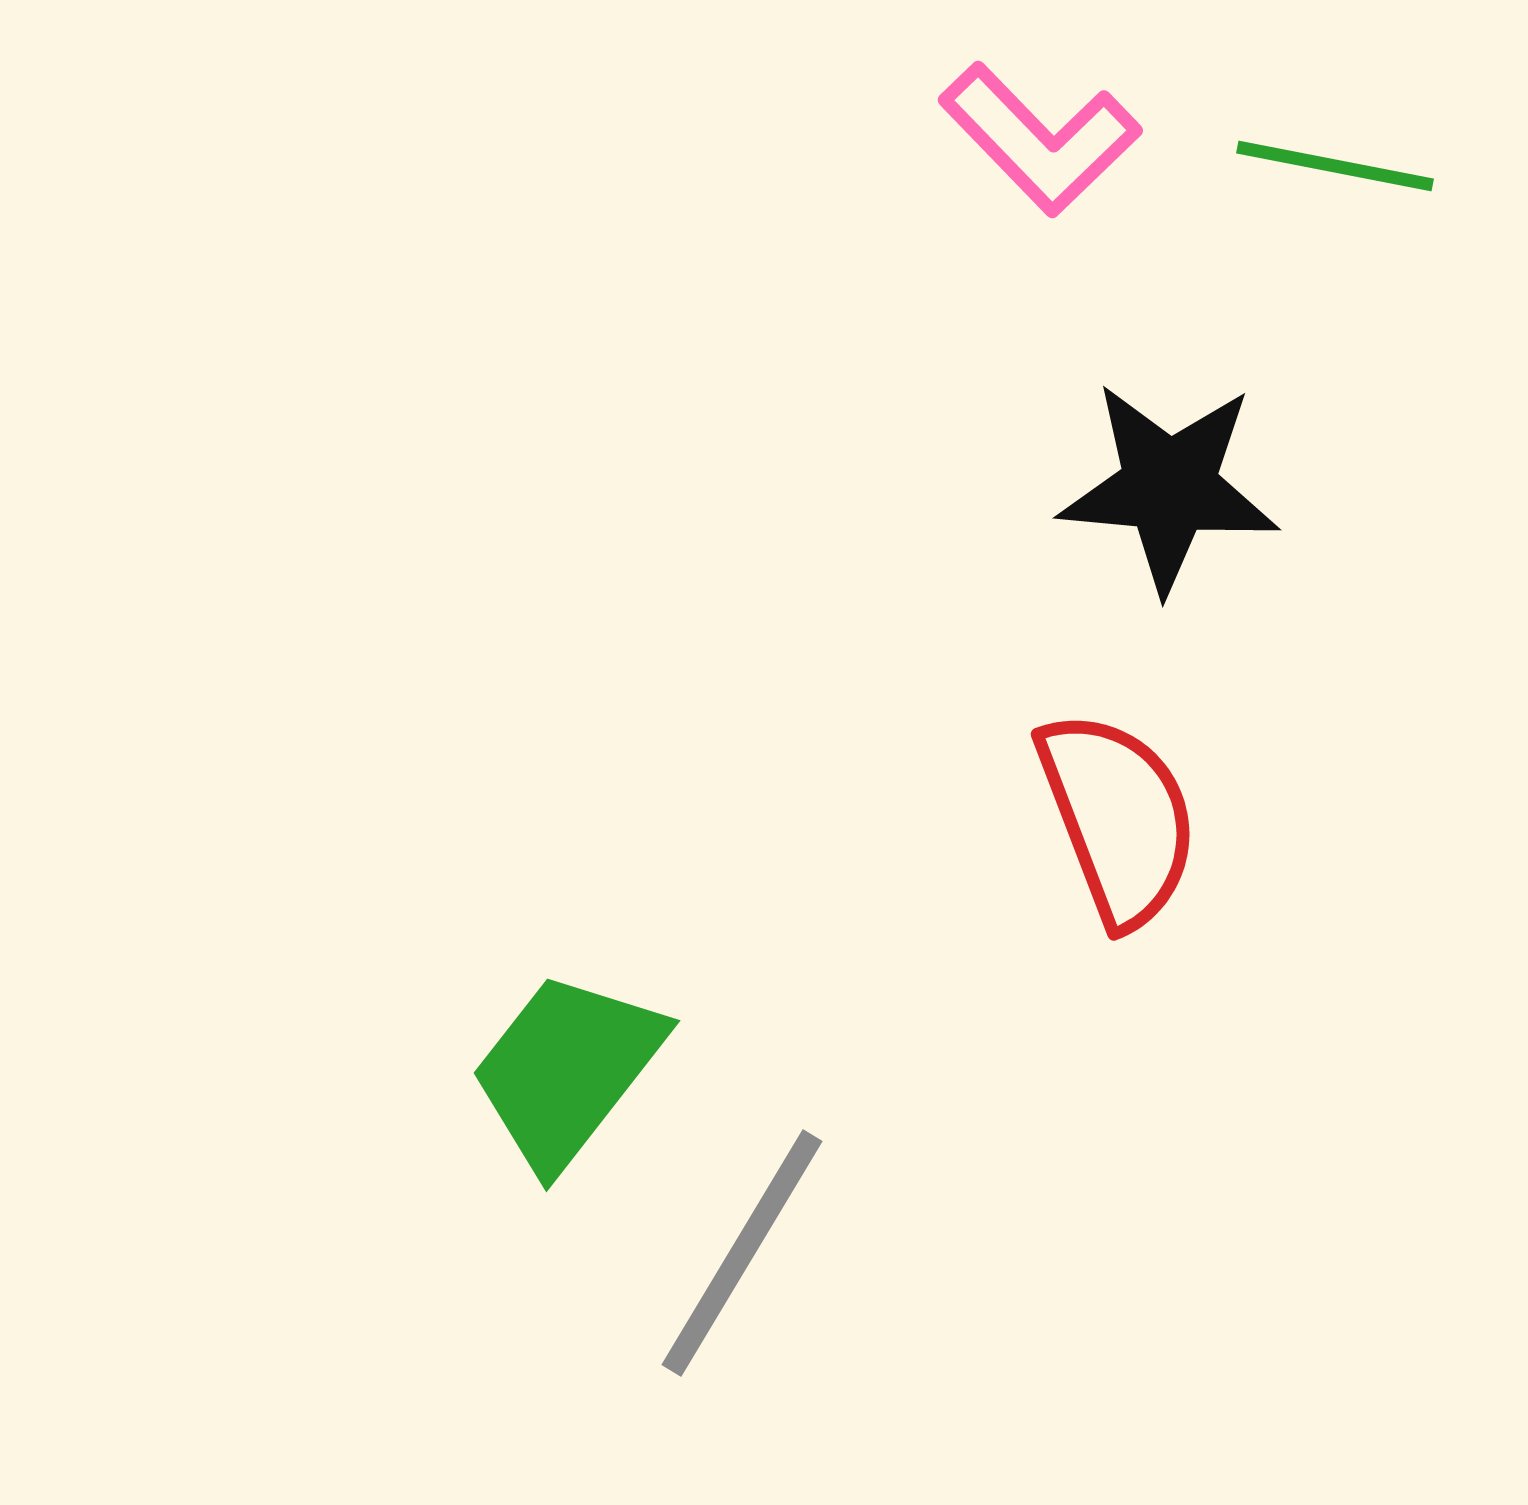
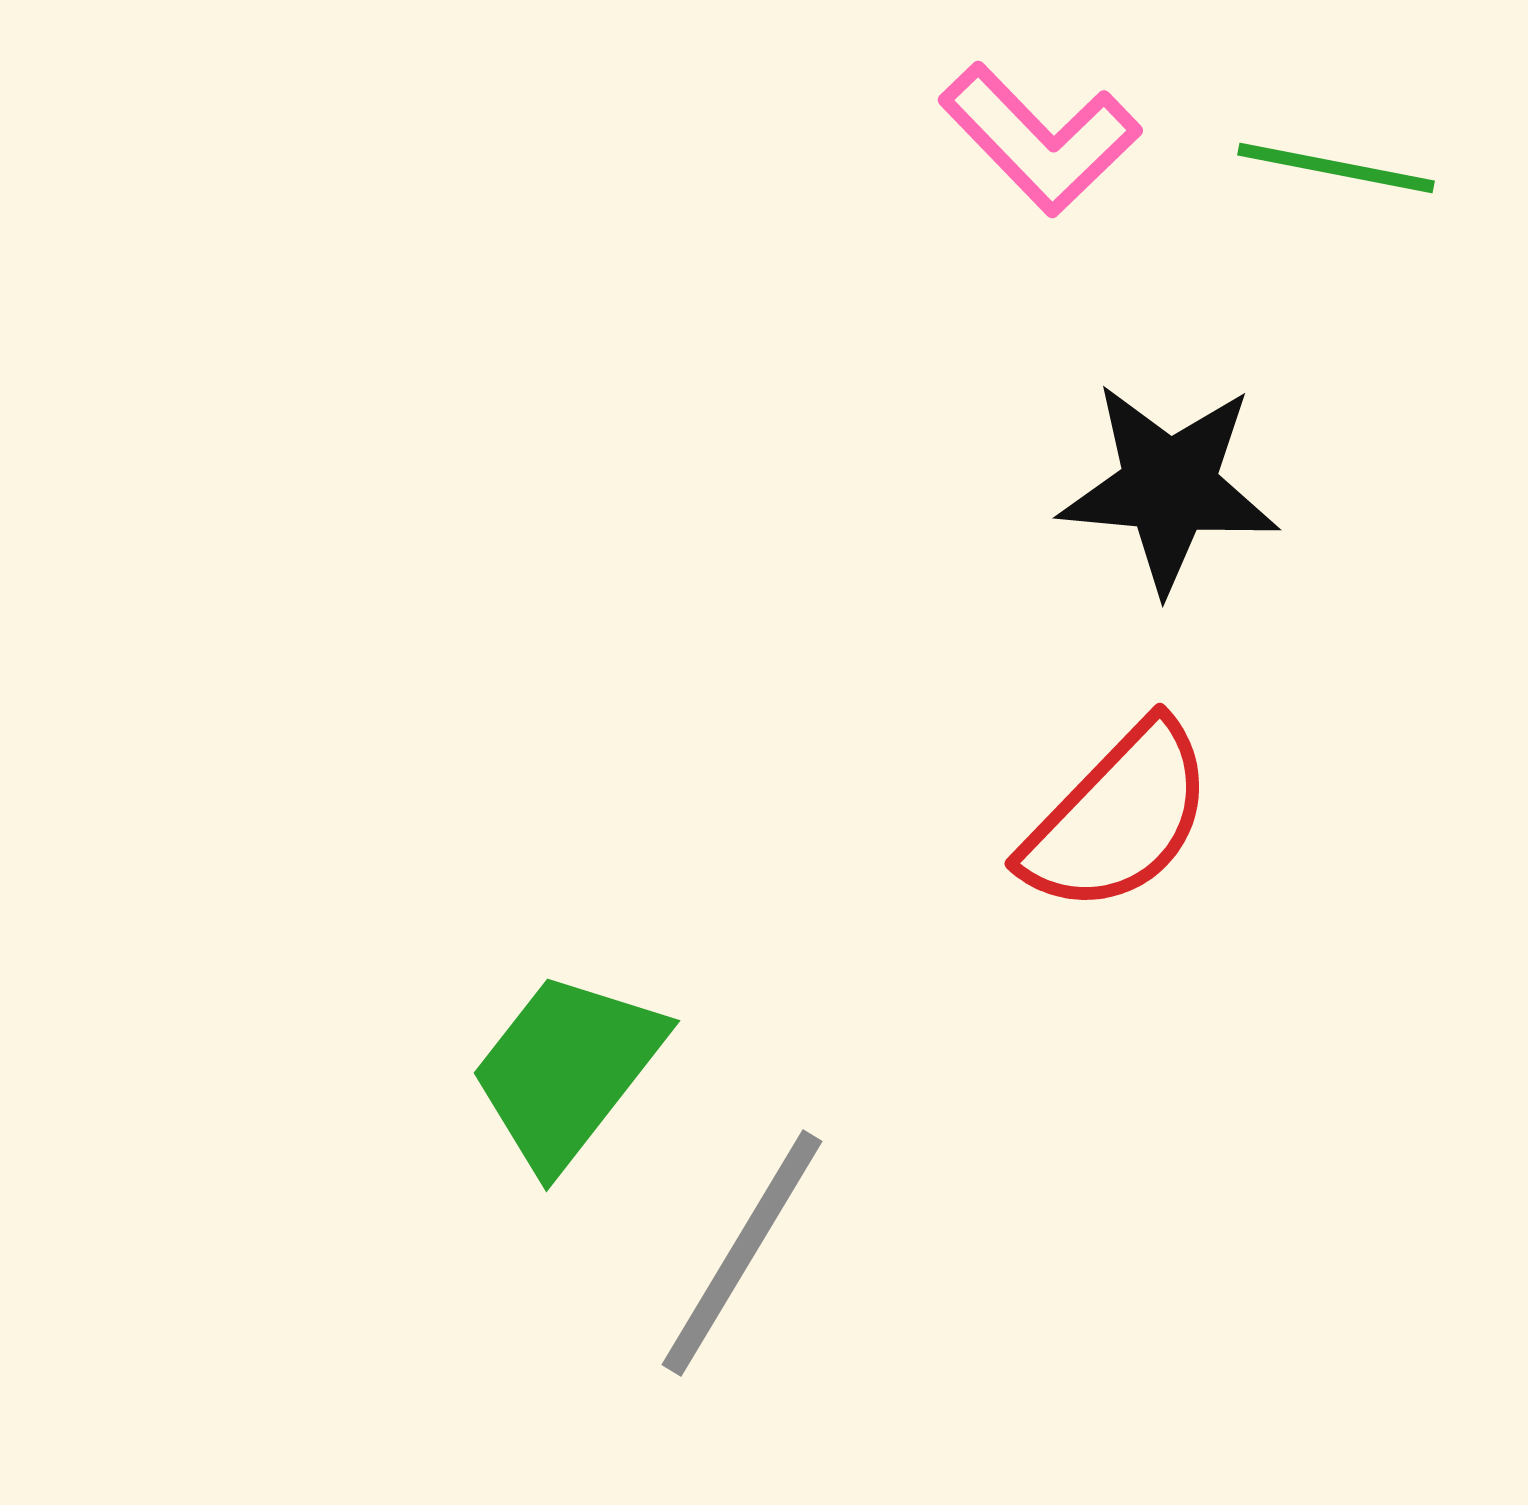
green line: moved 1 px right, 2 px down
red semicircle: rotated 65 degrees clockwise
